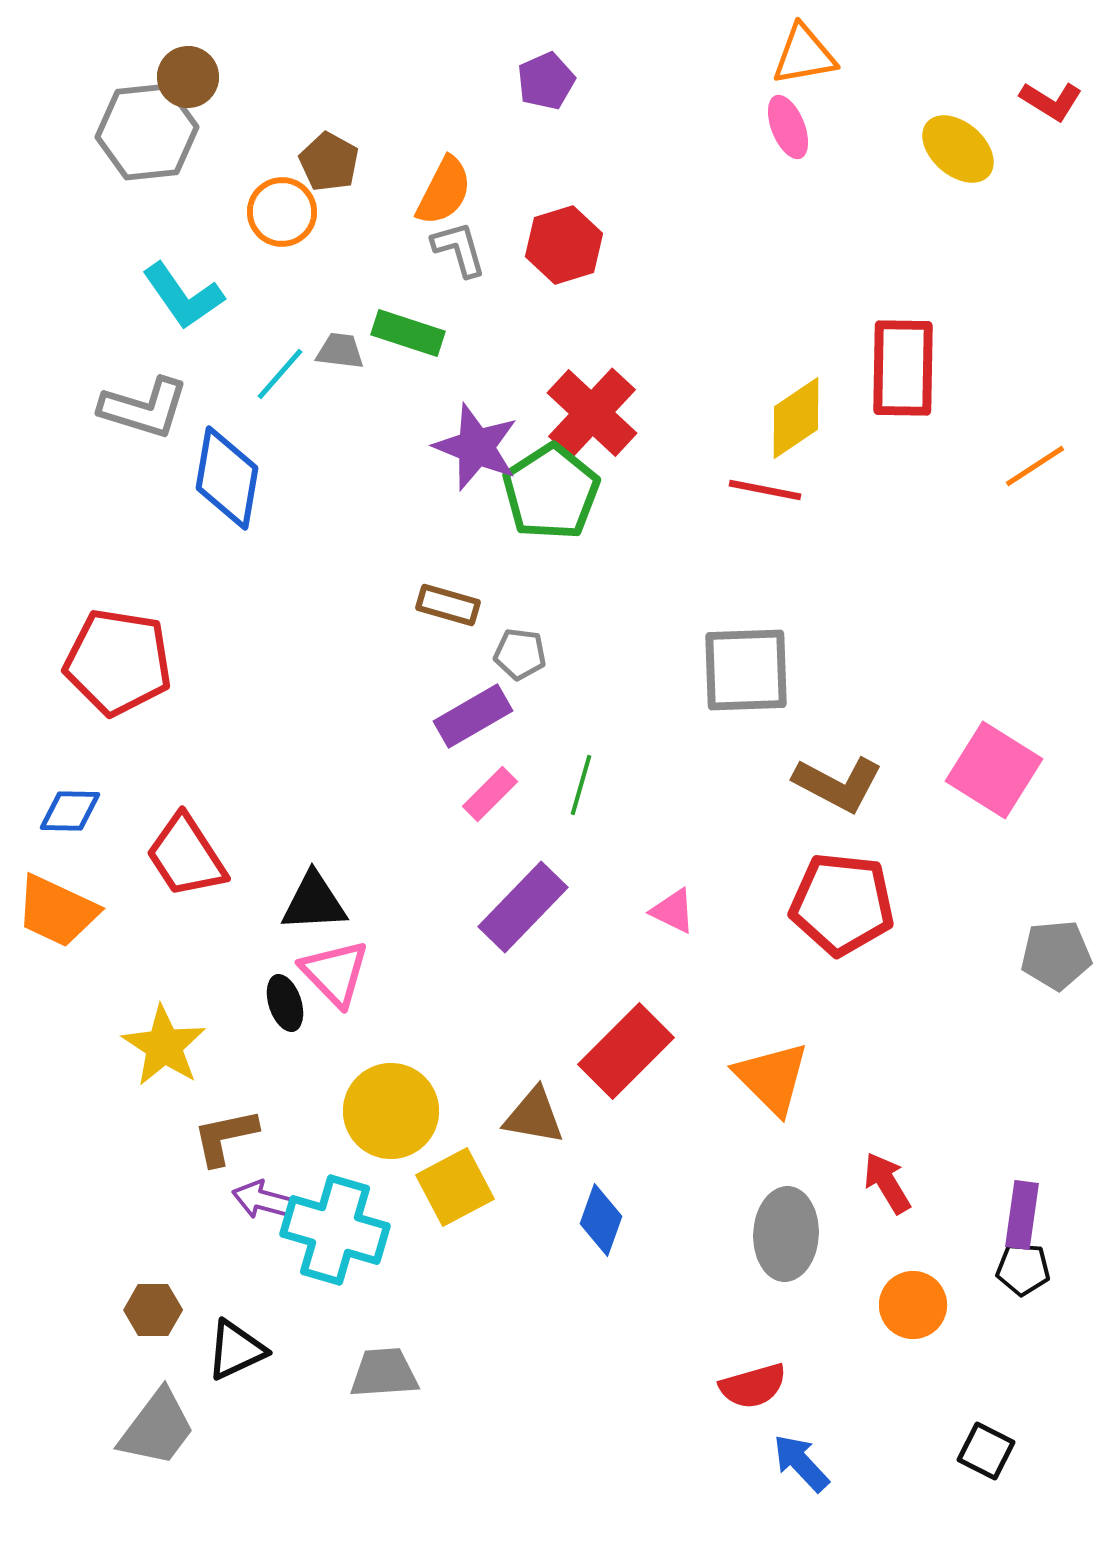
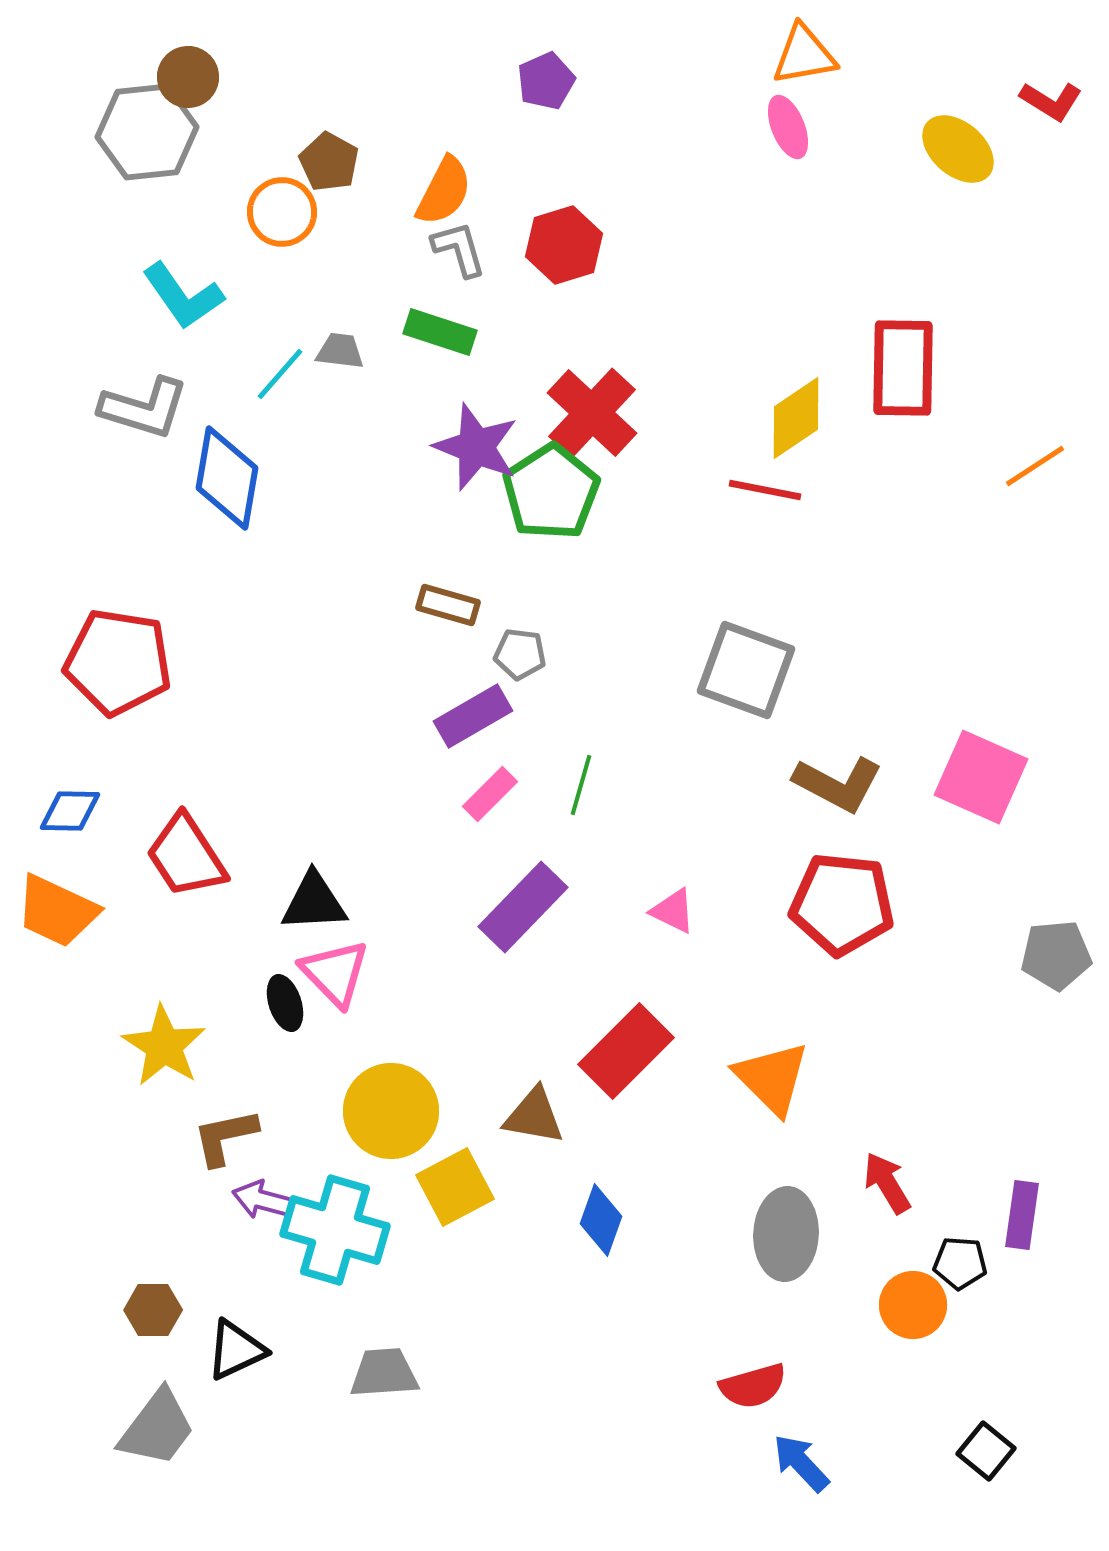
green rectangle at (408, 333): moved 32 px right, 1 px up
gray square at (746, 670): rotated 22 degrees clockwise
pink square at (994, 770): moved 13 px left, 7 px down; rotated 8 degrees counterclockwise
black pentagon at (1023, 1269): moved 63 px left, 6 px up
black square at (986, 1451): rotated 12 degrees clockwise
